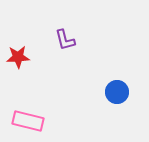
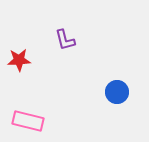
red star: moved 1 px right, 3 px down
